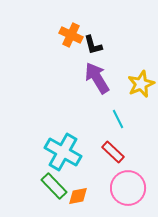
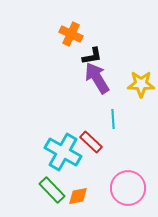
orange cross: moved 1 px up
black L-shape: moved 1 px left, 11 px down; rotated 85 degrees counterclockwise
yellow star: rotated 24 degrees clockwise
cyan line: moved 5 px left; rotated 24 degrees clockwise
red rectangle: moved 22 px left, 10 px up
green rectangle: moved 2 px left, 4 px down
